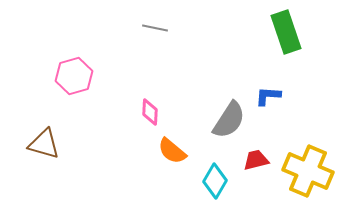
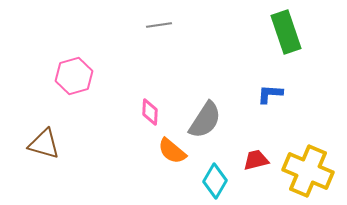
gray line: moved 4 px right, 3 px up; rotated 20 degrees counterclockwise
blue L-shape: moved 2 px right, 2 px up
gray semicircle: moved 24 px left
